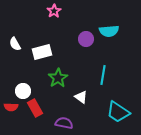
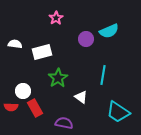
pink star: moved 2 px right, 7 px down
cyan semicircle: rotated 18 degrees counterclockwise
white semicircle: rotated 128 degrees clockwise
